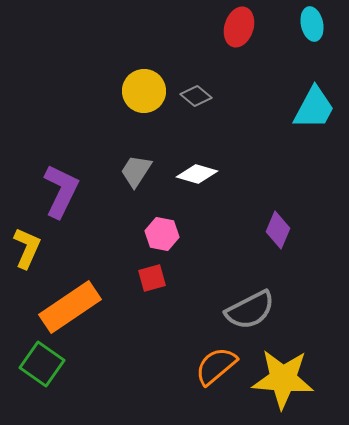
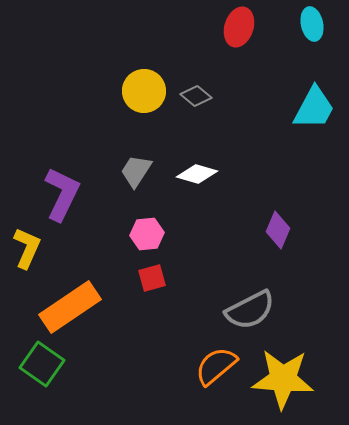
purple L-shape: moved 1 px right, 3 px down
pink hexagon: moved 15 px left; rotated 16 degrees counterclockwise
